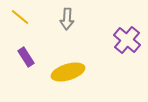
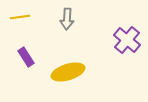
yellow line: rotated 48 degrees counterclockwise
